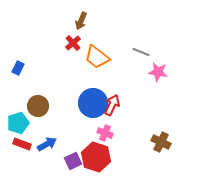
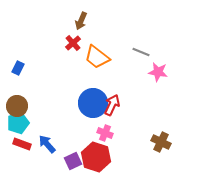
brown circle: moved 21 px left
blue arrow: rotated 102 degrees counterclockwise
